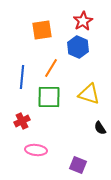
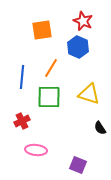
red star: rotated 18 degrees counterclockwise
